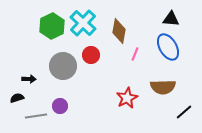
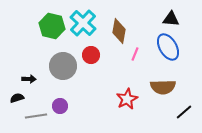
green hexagon: rotated 20 degrees counterclockwise
red star: moved 1 px down
